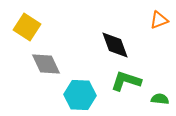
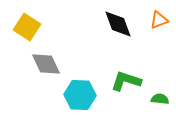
black diamond: moved 3 px right, 21 px up
